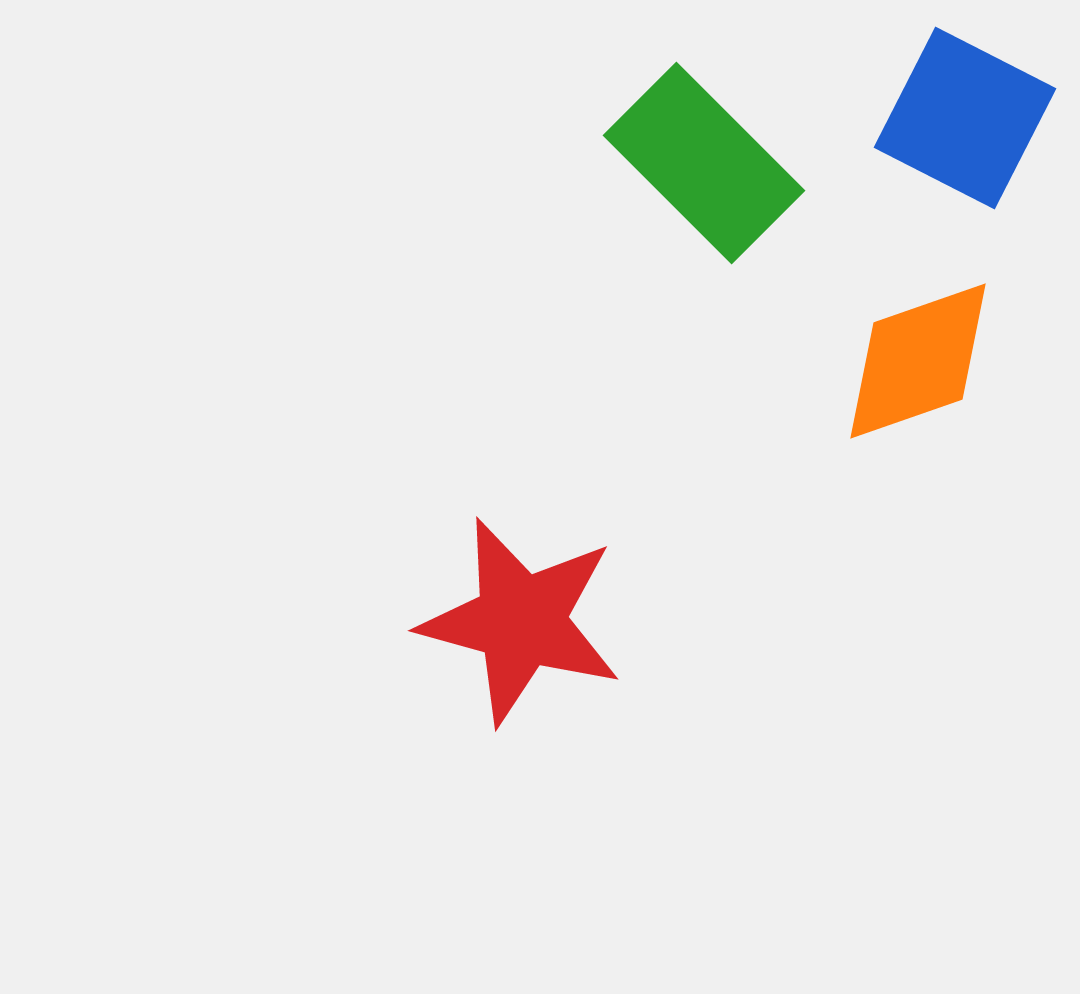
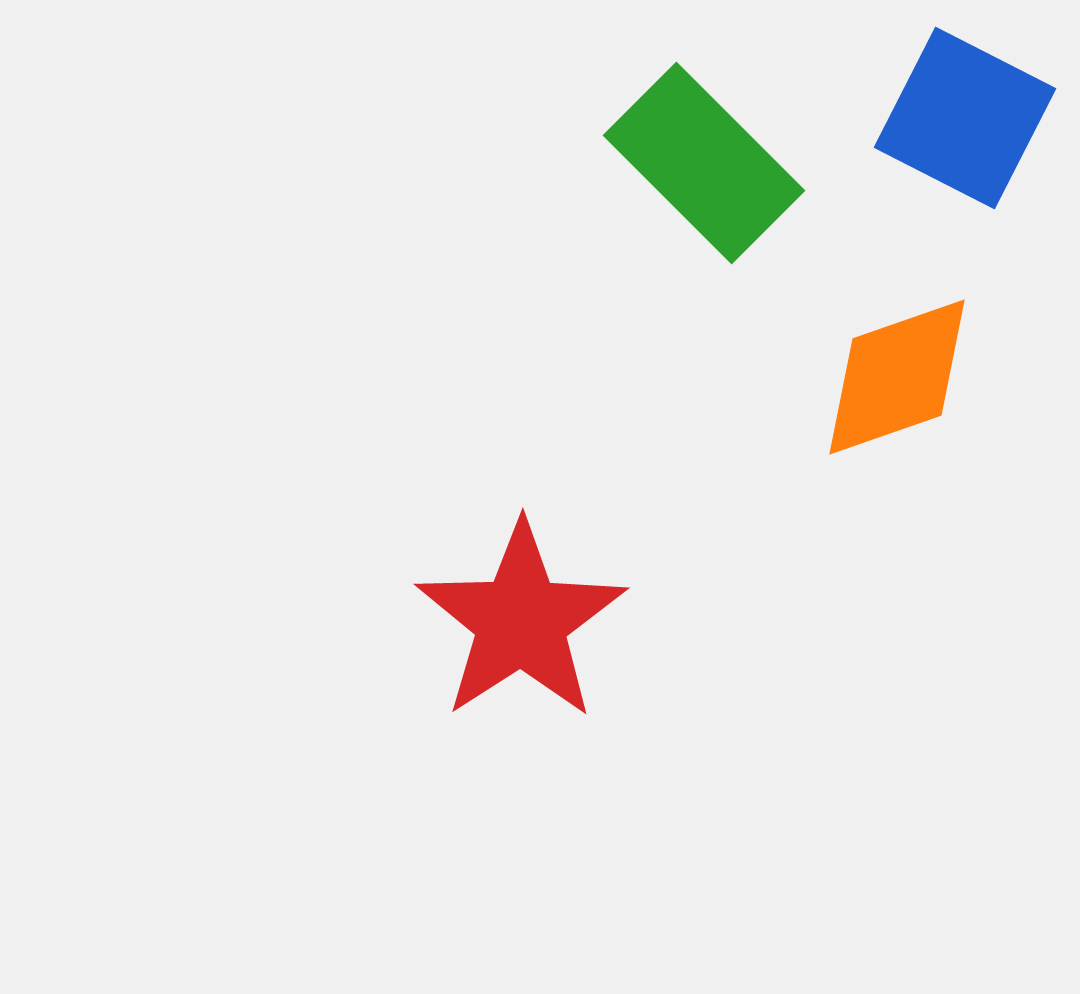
orange diamond: moved 21 px left, 16 px down
red star: rotated 24 degrees clockwise
